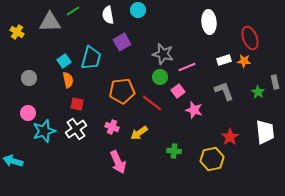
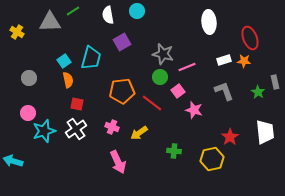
cyan circle: moved 1 px left, 1 px down
